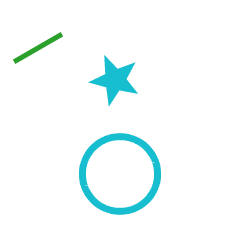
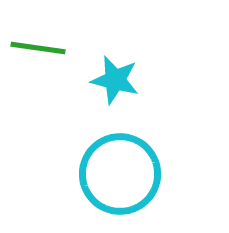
green line: rotated 38 degrees clockwise
